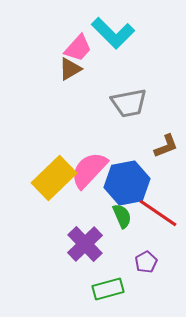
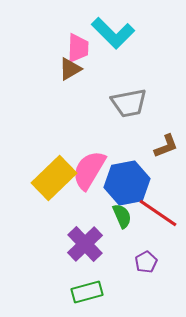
pink trapezoid: rotated 40 degrees counterclockwise
pink semicircle: rotated 12 degrees counterclockwise
green rectangle: moved 21 px left, 3 px down
